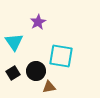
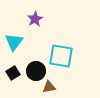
purple star: moved 3 px left, 3 px up
cyan triangle: rotated 12 degrees clockwise
